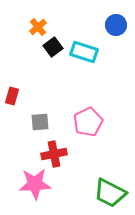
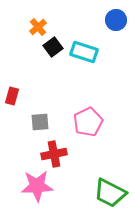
blue circle: moved 5 px up
pink star: moved 2 px right, 2 px down
